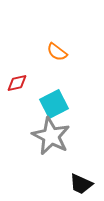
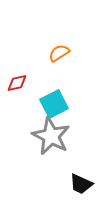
orange semicircle: moved 2 px right, 1 px down; rotated 110 degrees clockwise
